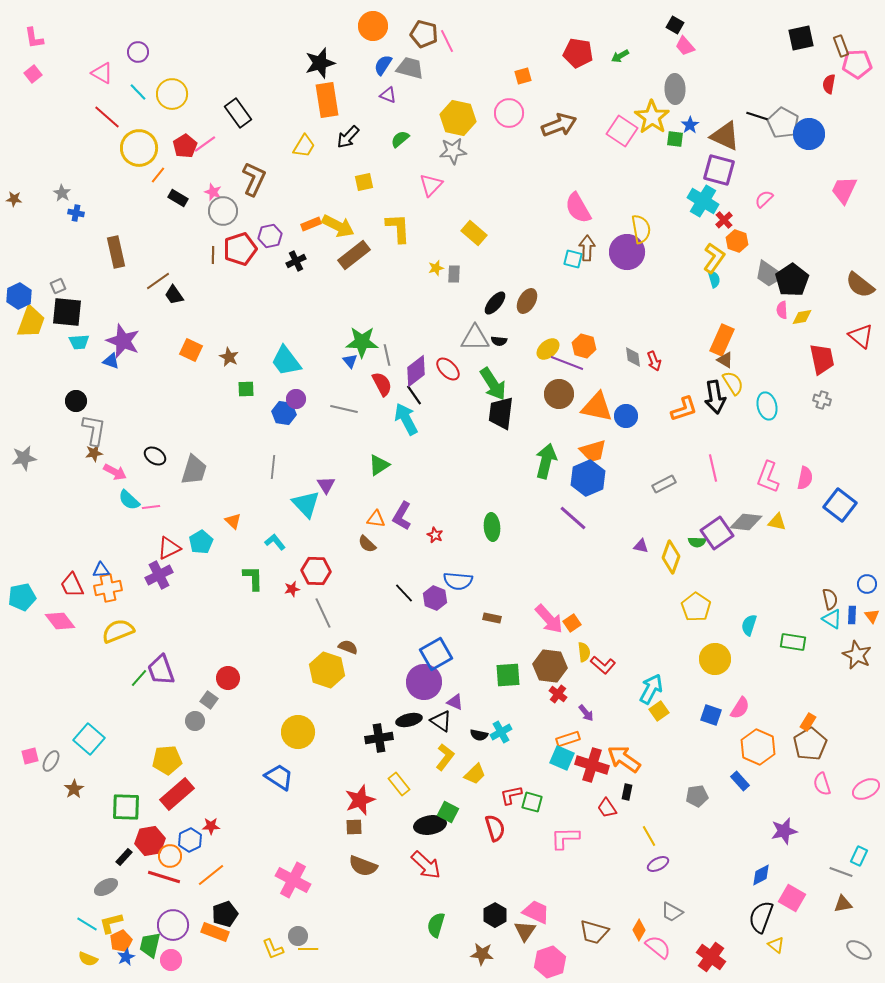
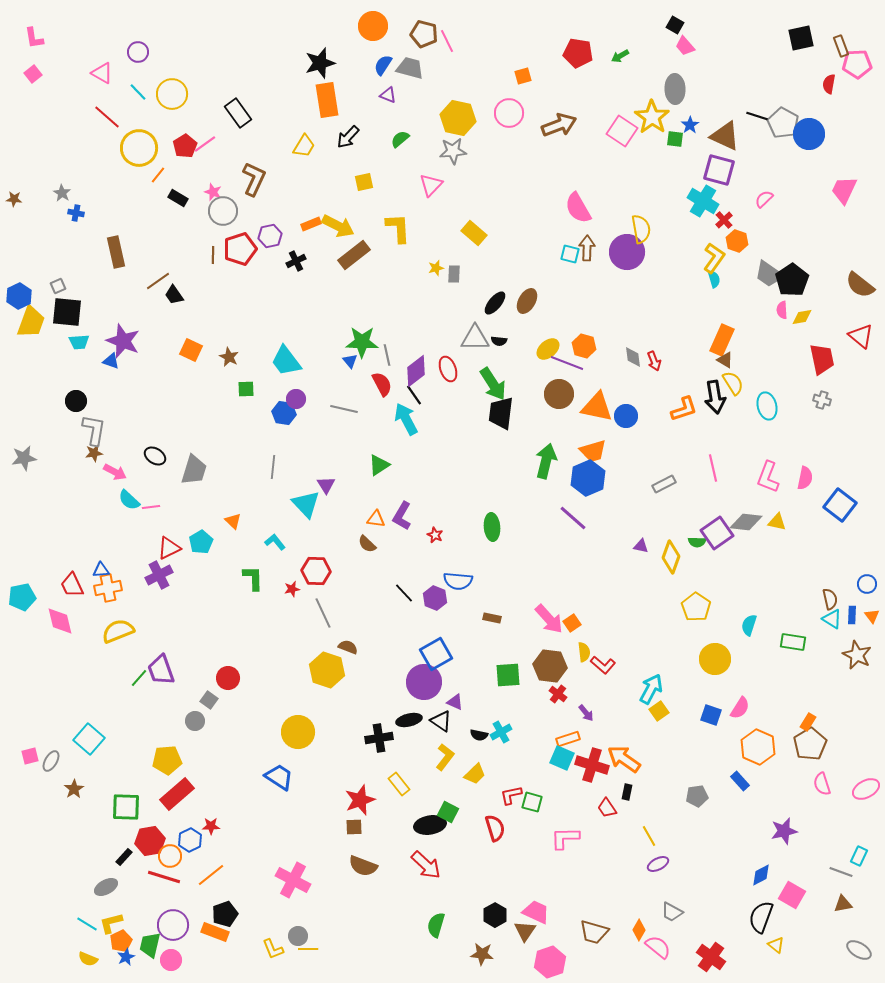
cyan square at (573, 259): moved 3 px left, 5 px up
red ellipse at (448, 369): rotated 25 degrees clockwise
pink diamond at (60, 621): rotated 24 degrees clockwise
pink square at (792, 898): moved 3 px up
